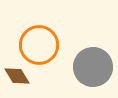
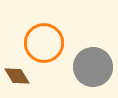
orange circle: moved 5 px right, 2 px up
